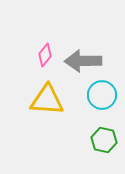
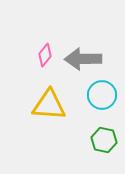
gray arrow: moved 2 px up
yellow triangle: moved 2 px right, 5 px down
